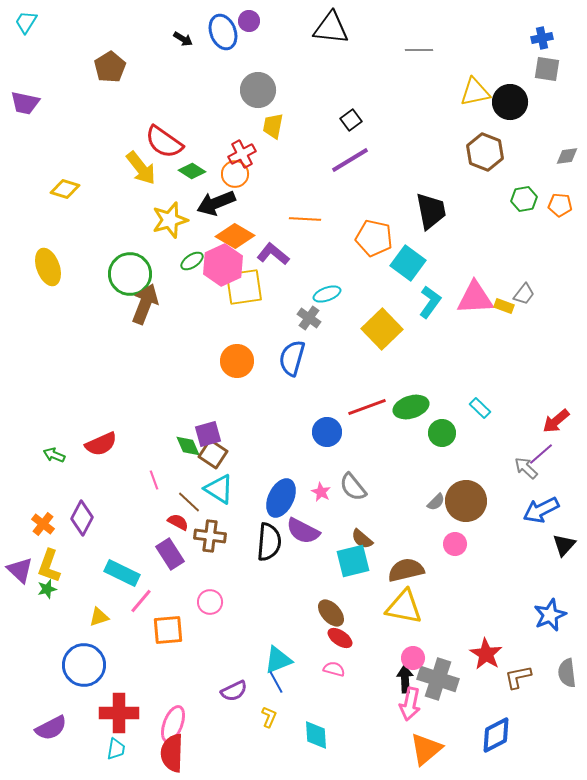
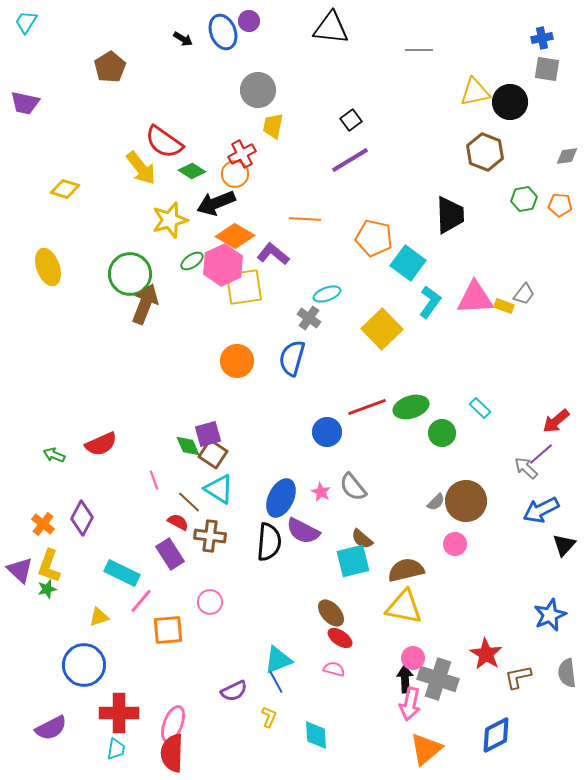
black trapezoid at (431, 211): moved 19 px right, 4 px down; rotated 9 degrees clockwise
